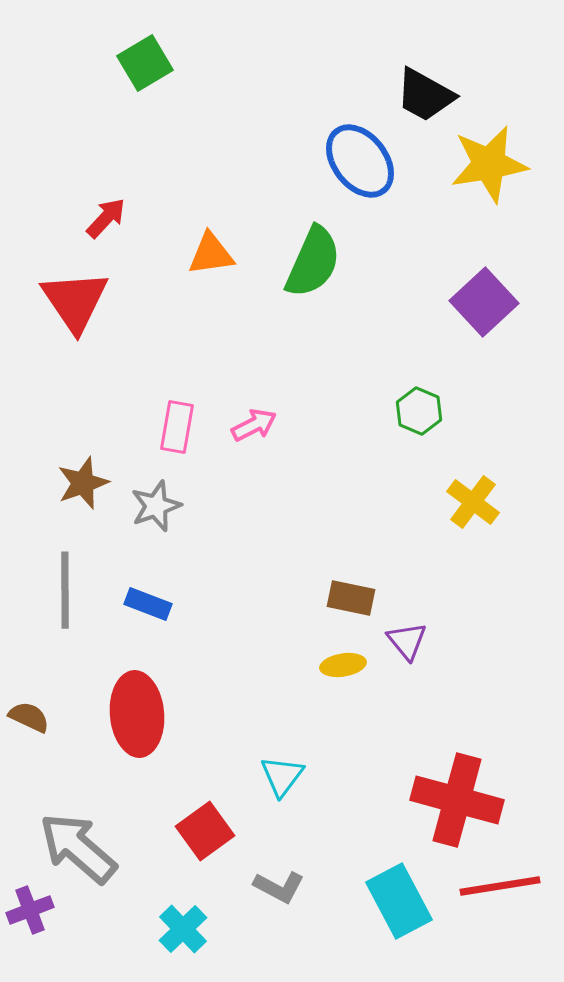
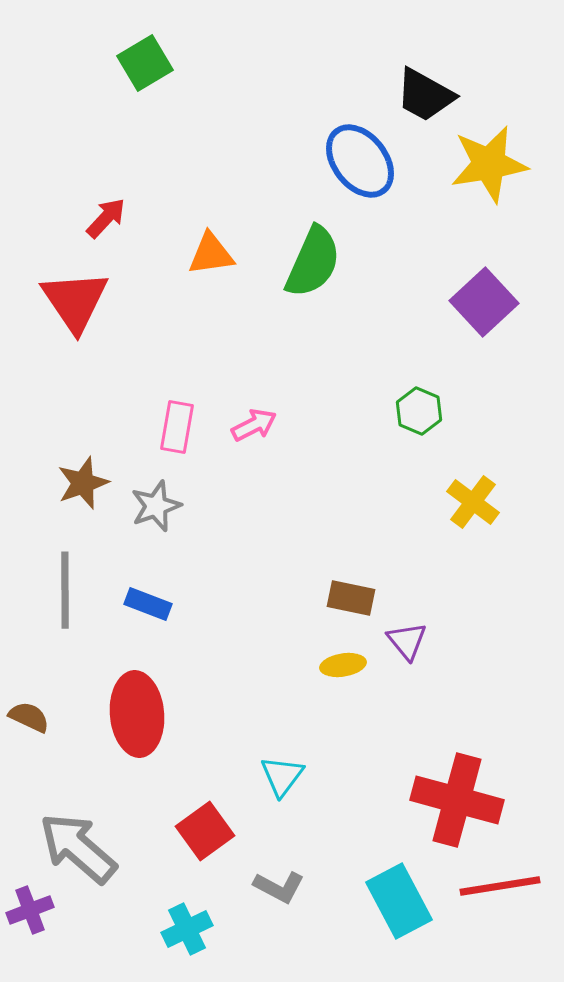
cyan cross: moved 4 px right; rotated 18 degrees clockwise
